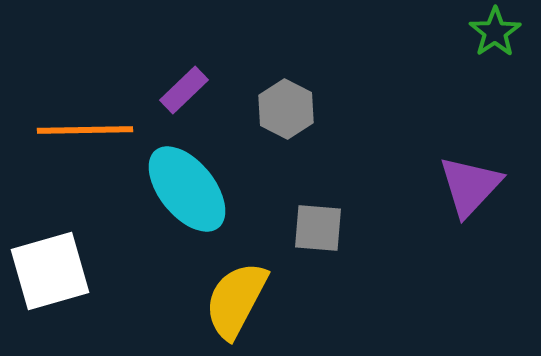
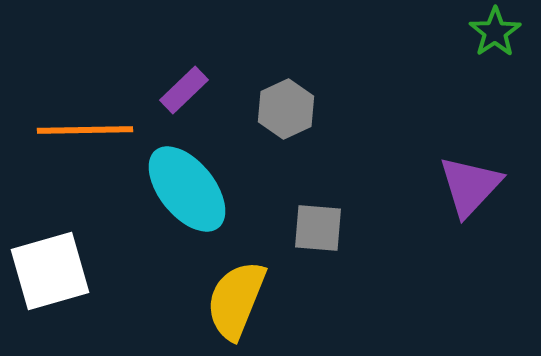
gray hexagon: rotated 8 degrees clockwise
yellow semicircle: rotated 6 degrees counterclockwise
